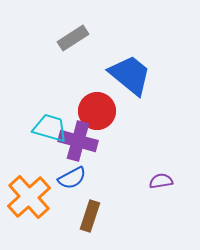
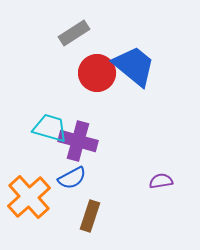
gray rectangle: moved 1 px right, 5 px up
blue trapezoid: moved 4 px right, 9 px up
red circle: moved 38 px up
